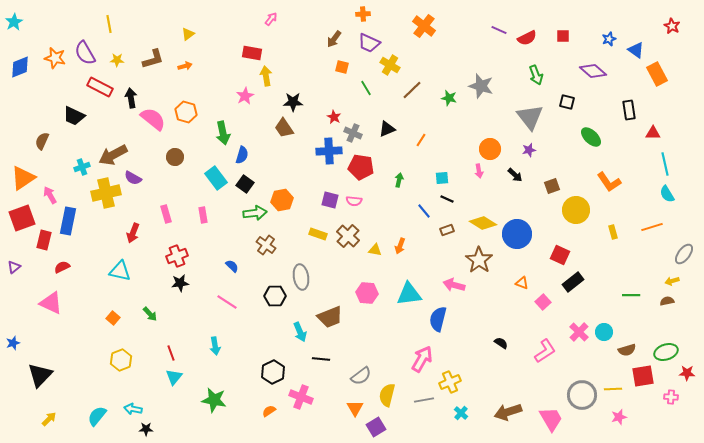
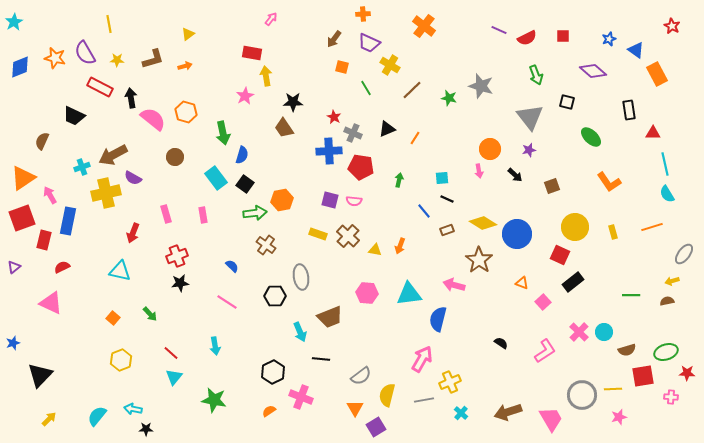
orange line at (421, 140): moved 6 px left, 2 px up
yellow circle at (576, 210): moved 1 px left, 17 px down
red line at (171, 353): rotated 28 degrees counterclockwise
